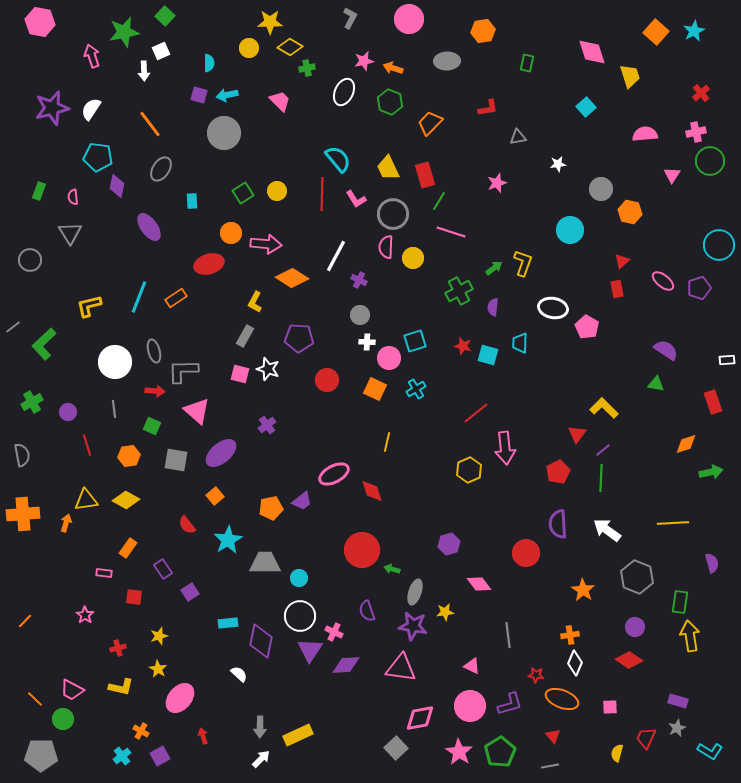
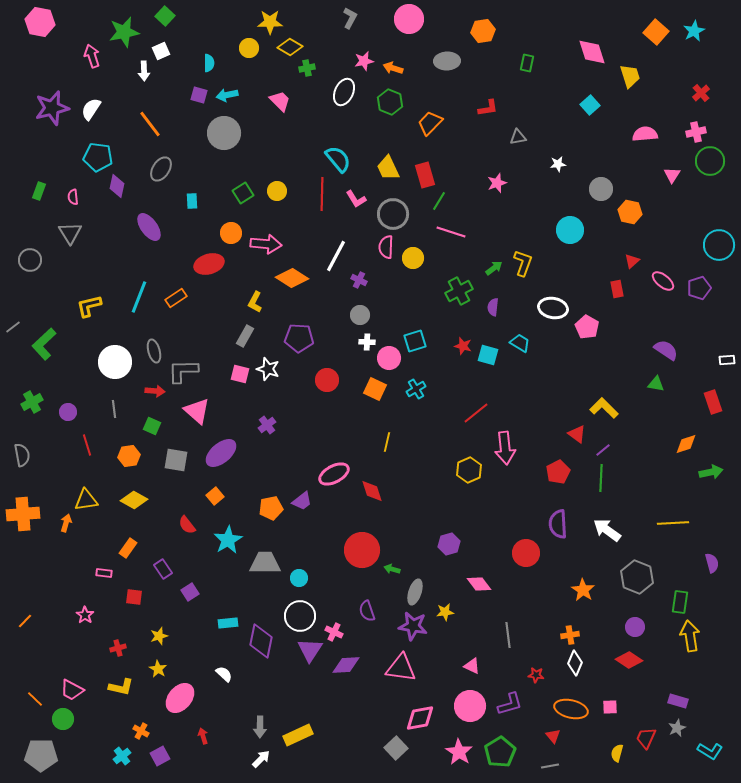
cyan square at (586, 107): moved 4 px right, 2 px up
red triangle at (622, 261): moved 10 px right
cyan trapezoid at (520, 343): rotated 120 degrees clockwise
red triangle at (577, 434): rotated 30 degrees counterclockwise
yellow diamond at (126, 500): moved 8 px right
white semicircle at (239, 674): moved 15 px left
orange ellipse at (562, 699): moved 9 px right, 10 px down; rotated 8 degrees counterclockwise
